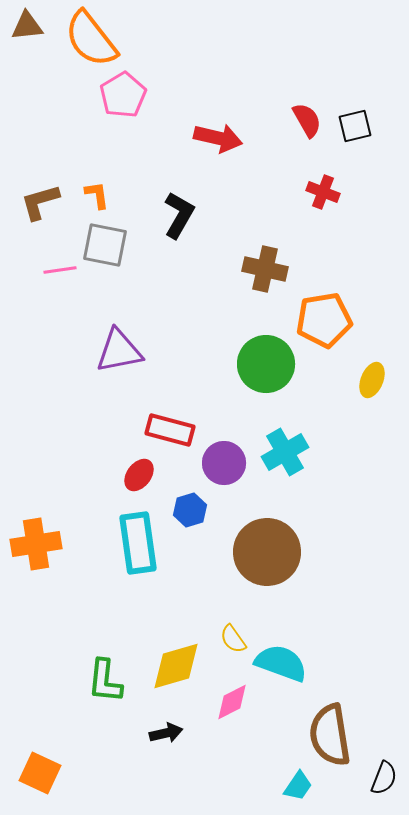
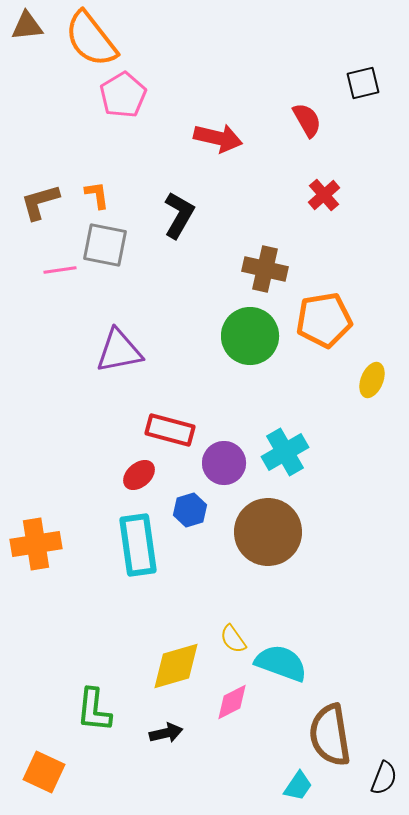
black square: moved 8 px right, 43 px up
red cross: moved 1 px right, 3 px down; rotated 28 degrees clockwise
green circle: moved 16 px left, 28 px up
red ellipse: rotated 12 degrees clockwise
cyan rectangle: moved 2 px down
brown circle: moved 1 px right, 20 px up
green L-shape: moved 11 px left, 29 px down
orange square: moved 4 px right, 1 px up
